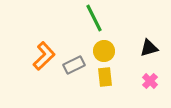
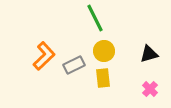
green line: moved 1 px right
black triangle: moved 6 px down
yellow rectangle: moved 2 px left, 1 px down
pink cross: moved 8 px down
